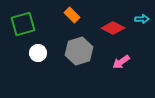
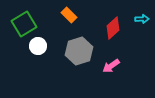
orange rectangle: moved 3 px left
green square: moved 1 px right; rotated 15 degrees counterclockwise
red diamond: rotated 70 degrees counterclockwise
white circle: moved 7 px up
pink arrow: moved 10 px left, 4 px down
